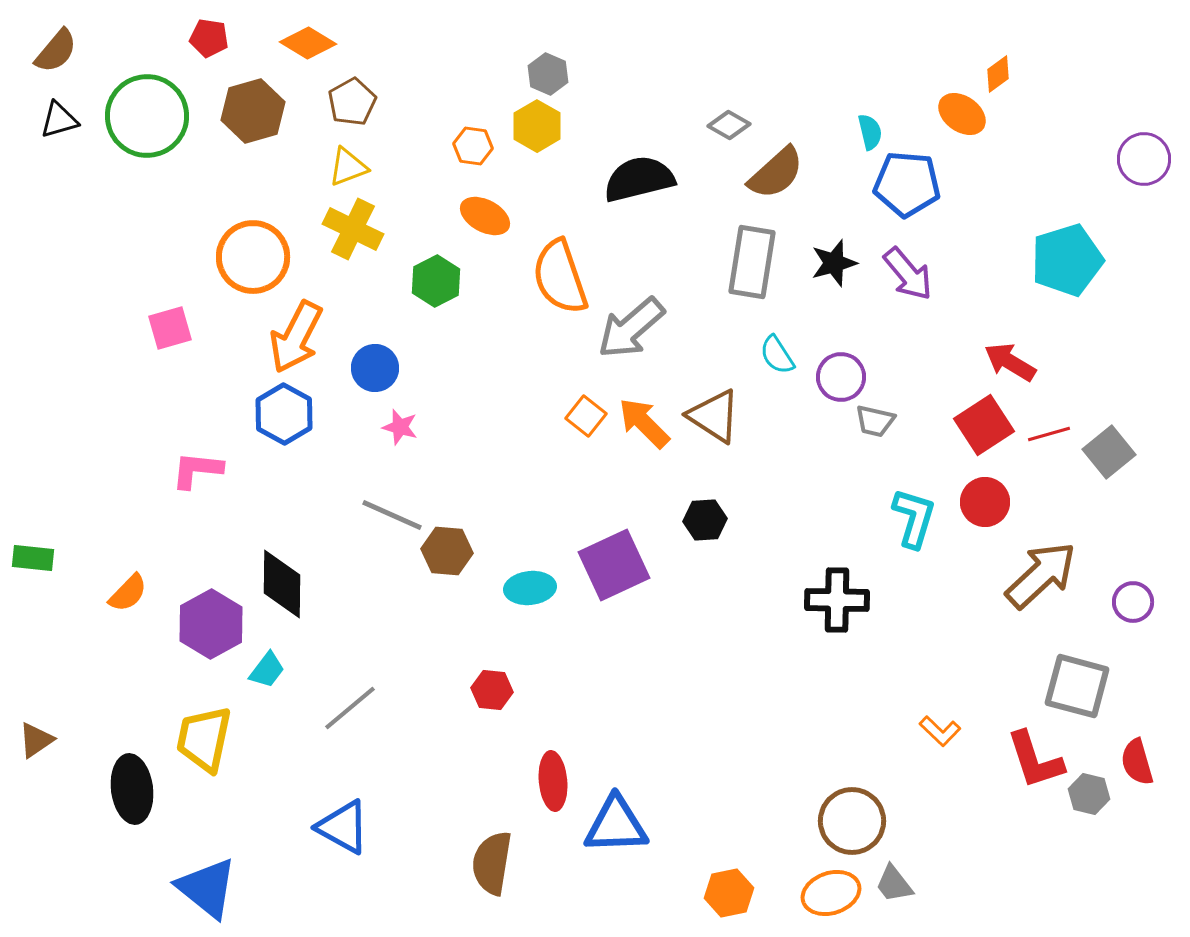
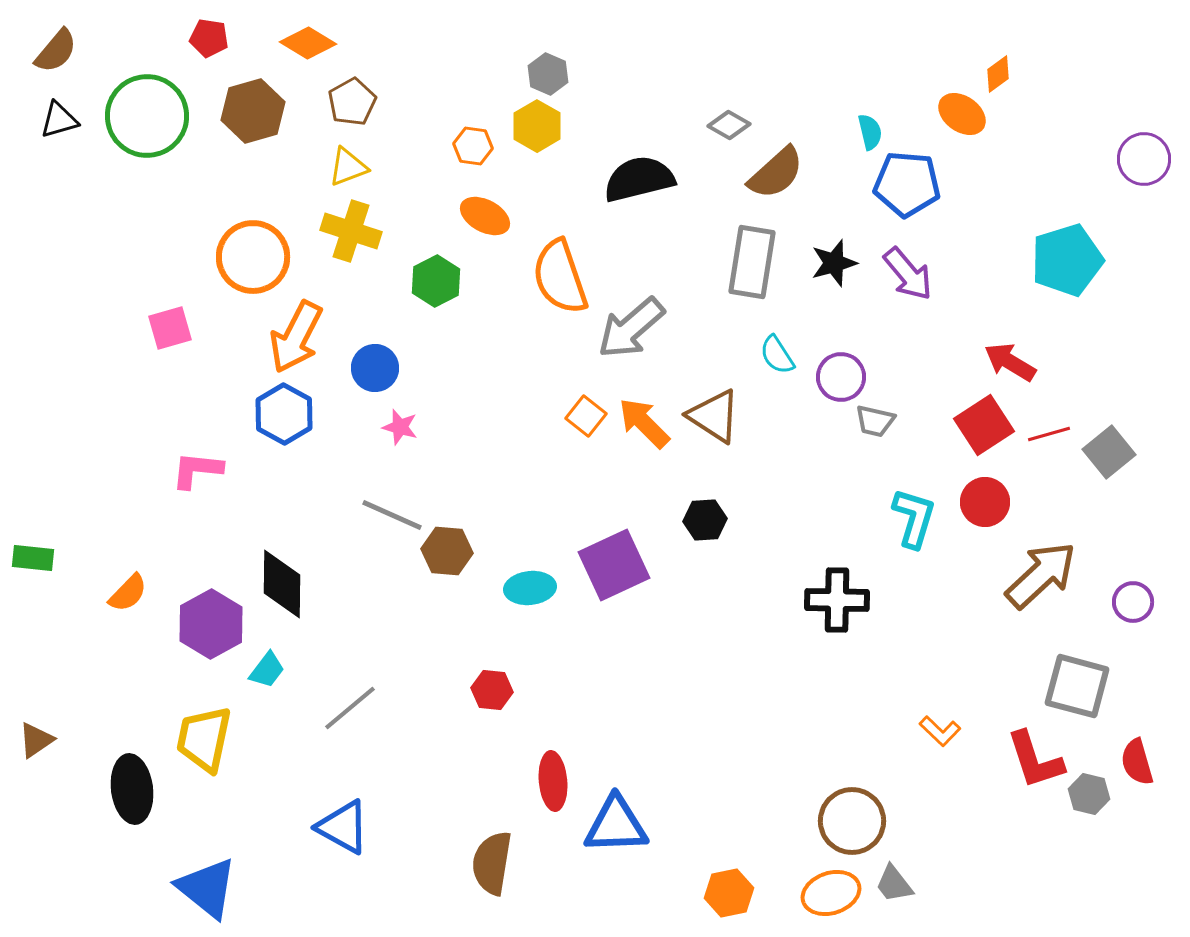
yellow cross at (353, 229): moved 2 px left, 2 px down; rotated 8 degrees counterclockwise
